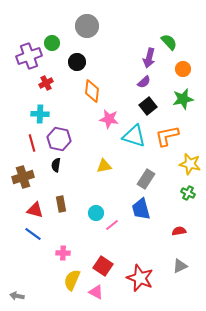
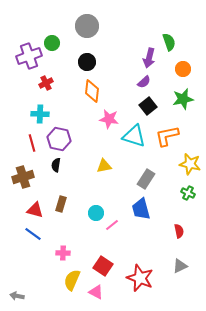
green semicircle: rotated 24 degrees clockwise
black circle: moved 10 px right
brown rectangle: rotated 28 degrees clockwise
red semicircle: rotated 88 degrees clockwise
